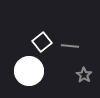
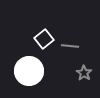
white square: moved 2 px right, 3 px up
gray star: moved 2 px up
